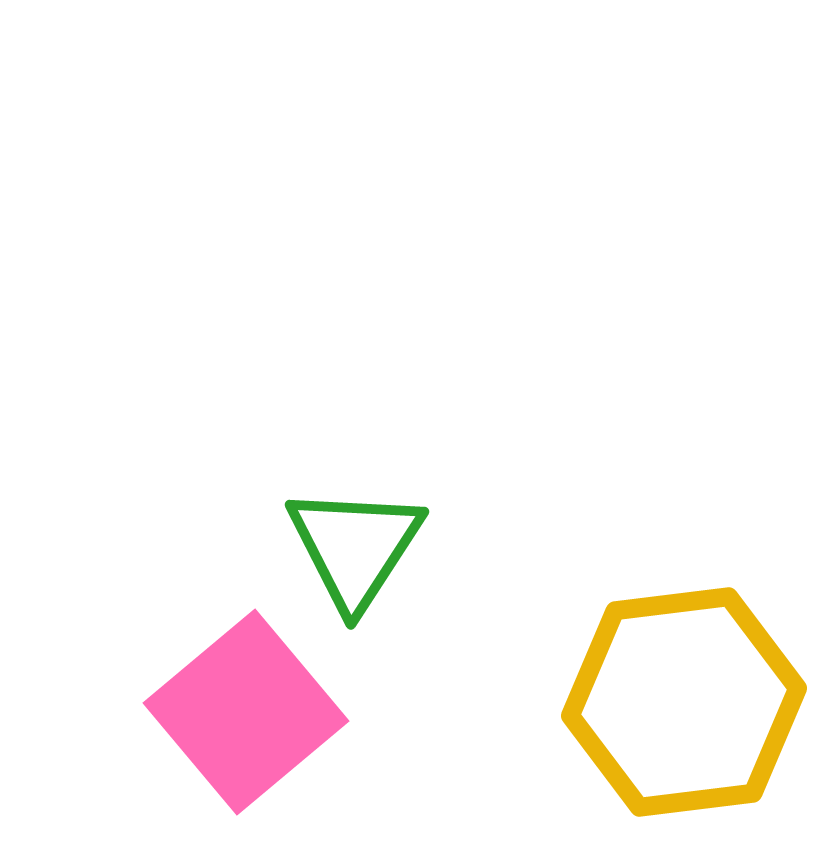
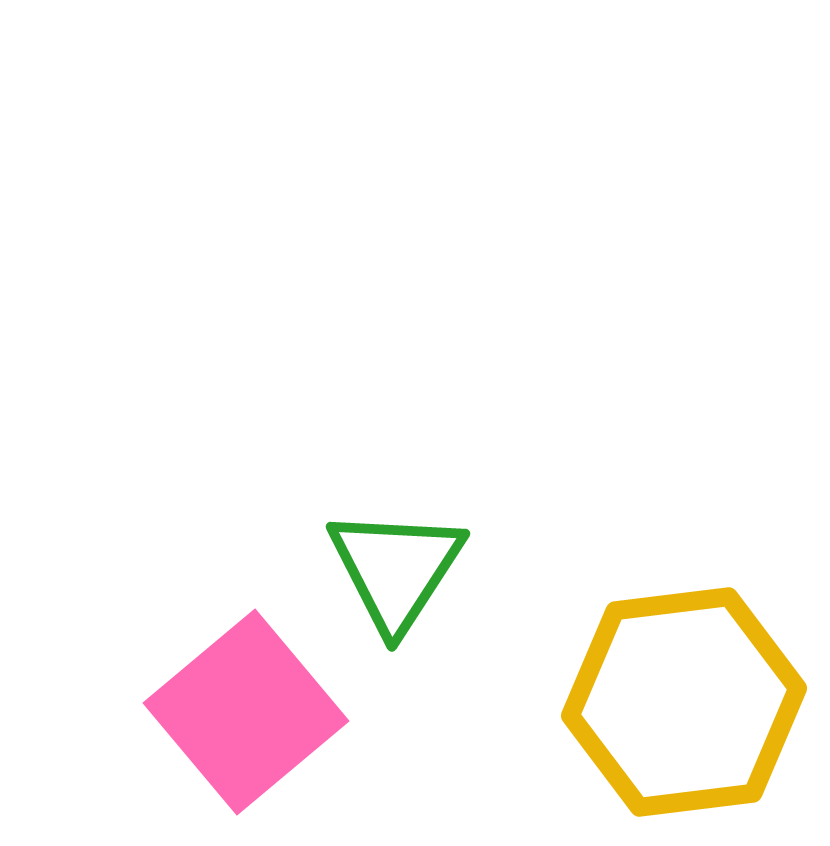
green triangle: moved 41 px right, 22 px down
